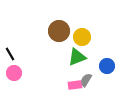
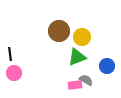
black line: rotated 24 degrees clockwise
gray semicircle: rotated 88 degrees clockwise
